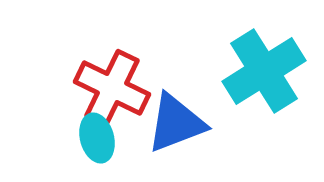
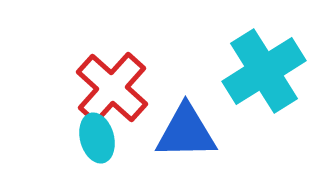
red cross: rotated 16 degrees clockwise
blue triangle: moved 10 px right, 9 px down; rotated 20 degrees clockwise
